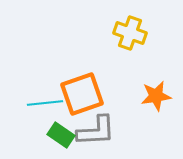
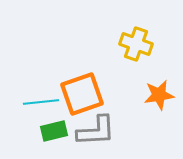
yellow cross: moved 6 px right, 11 px down
orange star: moved 3 px right, 1 px up
cyan line: moved 4 px left, 1 px up
green rectangle: moved 7 px left, 4 px up; rotated 48 degrees counterclockwise
